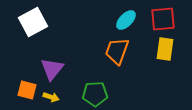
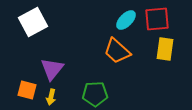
red square: moved 6 px left
orange trapezoid: rotated 68 degrees counterclockwise
yellow arrow: rotated 84 degrees clockwise
